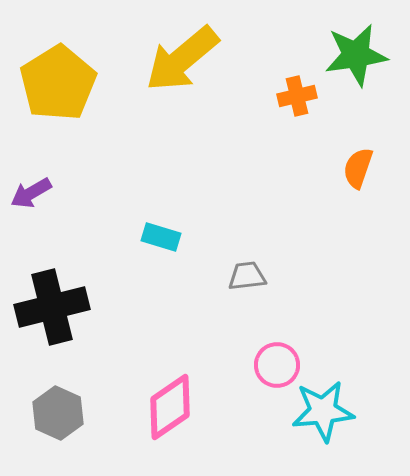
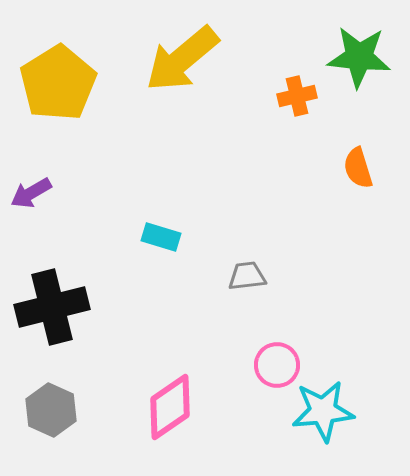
green star: moved 3 px right, 2 px down; rotated 14 degrees clockwise
orange semicircle: rotated 36 degrees counterclockwise
gray hexagon: moved 7 px left, 3 px up
